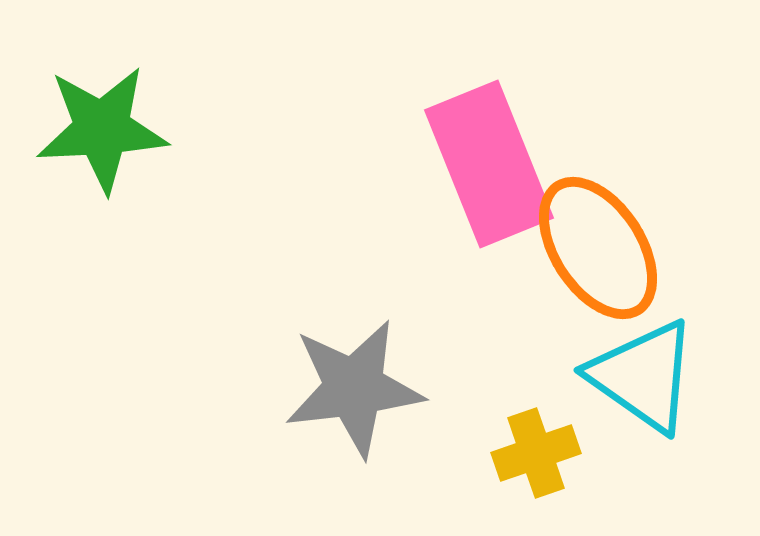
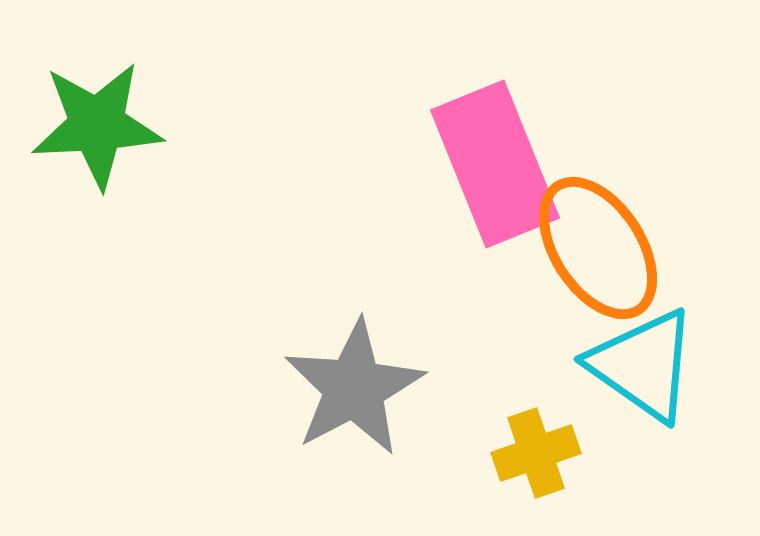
green star: moved 5 px left, 4 px up
pink rectangle: moved 6 px right
cyan triangle: moved 11 px up
gray star: rotated 21 degrees counterclockwise
